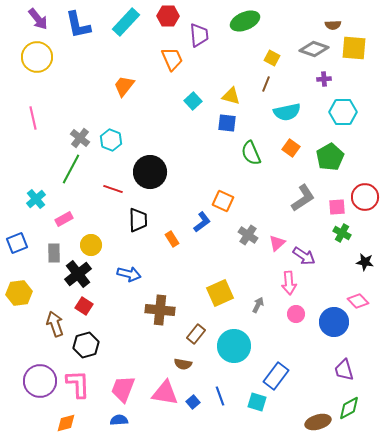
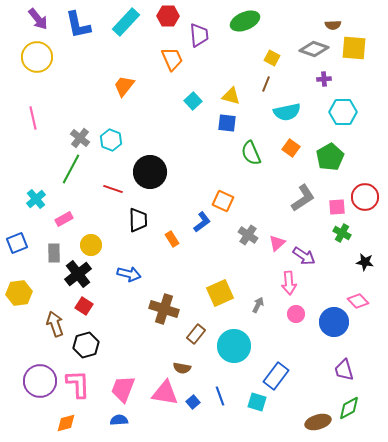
brown cross at (160, 310): moved 4 px right, 1 px up; rotated 12 degrees clockwise
brown semicircle at (183, 364): moved 1 px left, 4 px down
